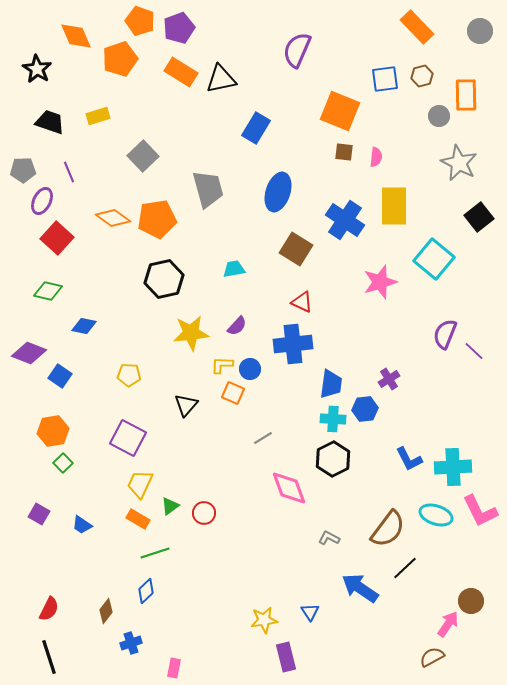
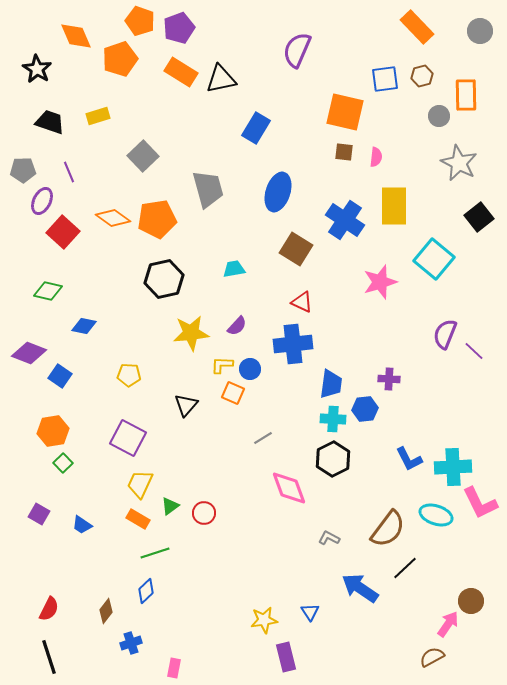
orange square at (340, 111): moved 5 px right, 1 px down; rotated 9 degrees counterclockwise
red square at (57, 238): moved 6 px right, 6 px up
purple cross at (389, 379): rotated 35 degrees clockwise
pink L-shape at (480, 511): moved 8 px up
